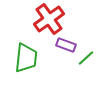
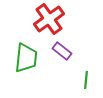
purple rectangle: moved 4 px left, 6 px down; rotated 18 degrees clockwise
green line: moved 22 px down; rotated 42 degrees counterclockwise
